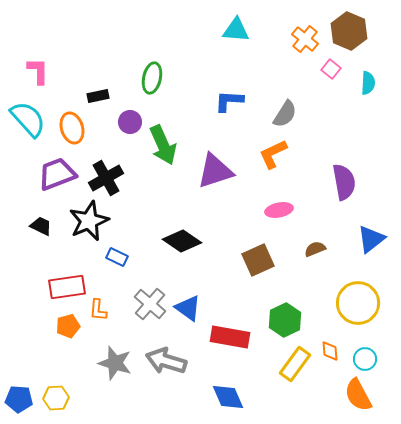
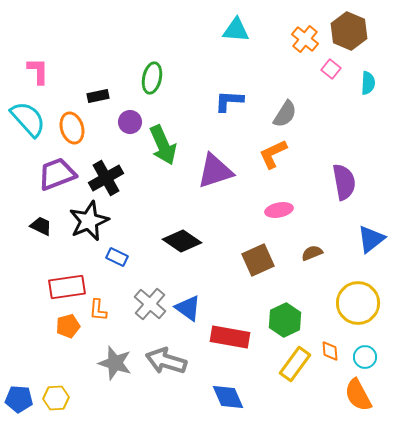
brown semicircle at (315, 249): moved 3 px left, 4 px down
cyan circle at (365, 359): moved 2 px up
